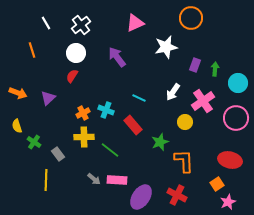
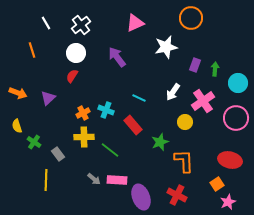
purple ellipse: rotated 55 degrees counterclockwise
